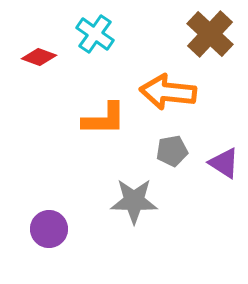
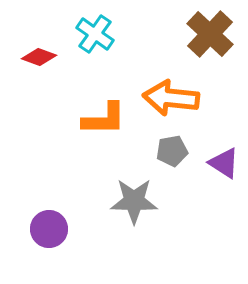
orange arrow: moved 3 px right, 6 px down
